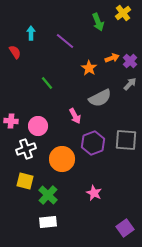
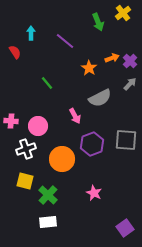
purple hexagon: moved 1 px left, 1 px down
